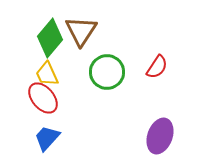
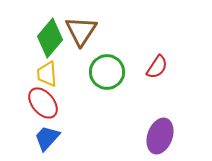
yellow trapezoid: rotated 20 degrees clockwise
red ellipse: moved 5 px down
